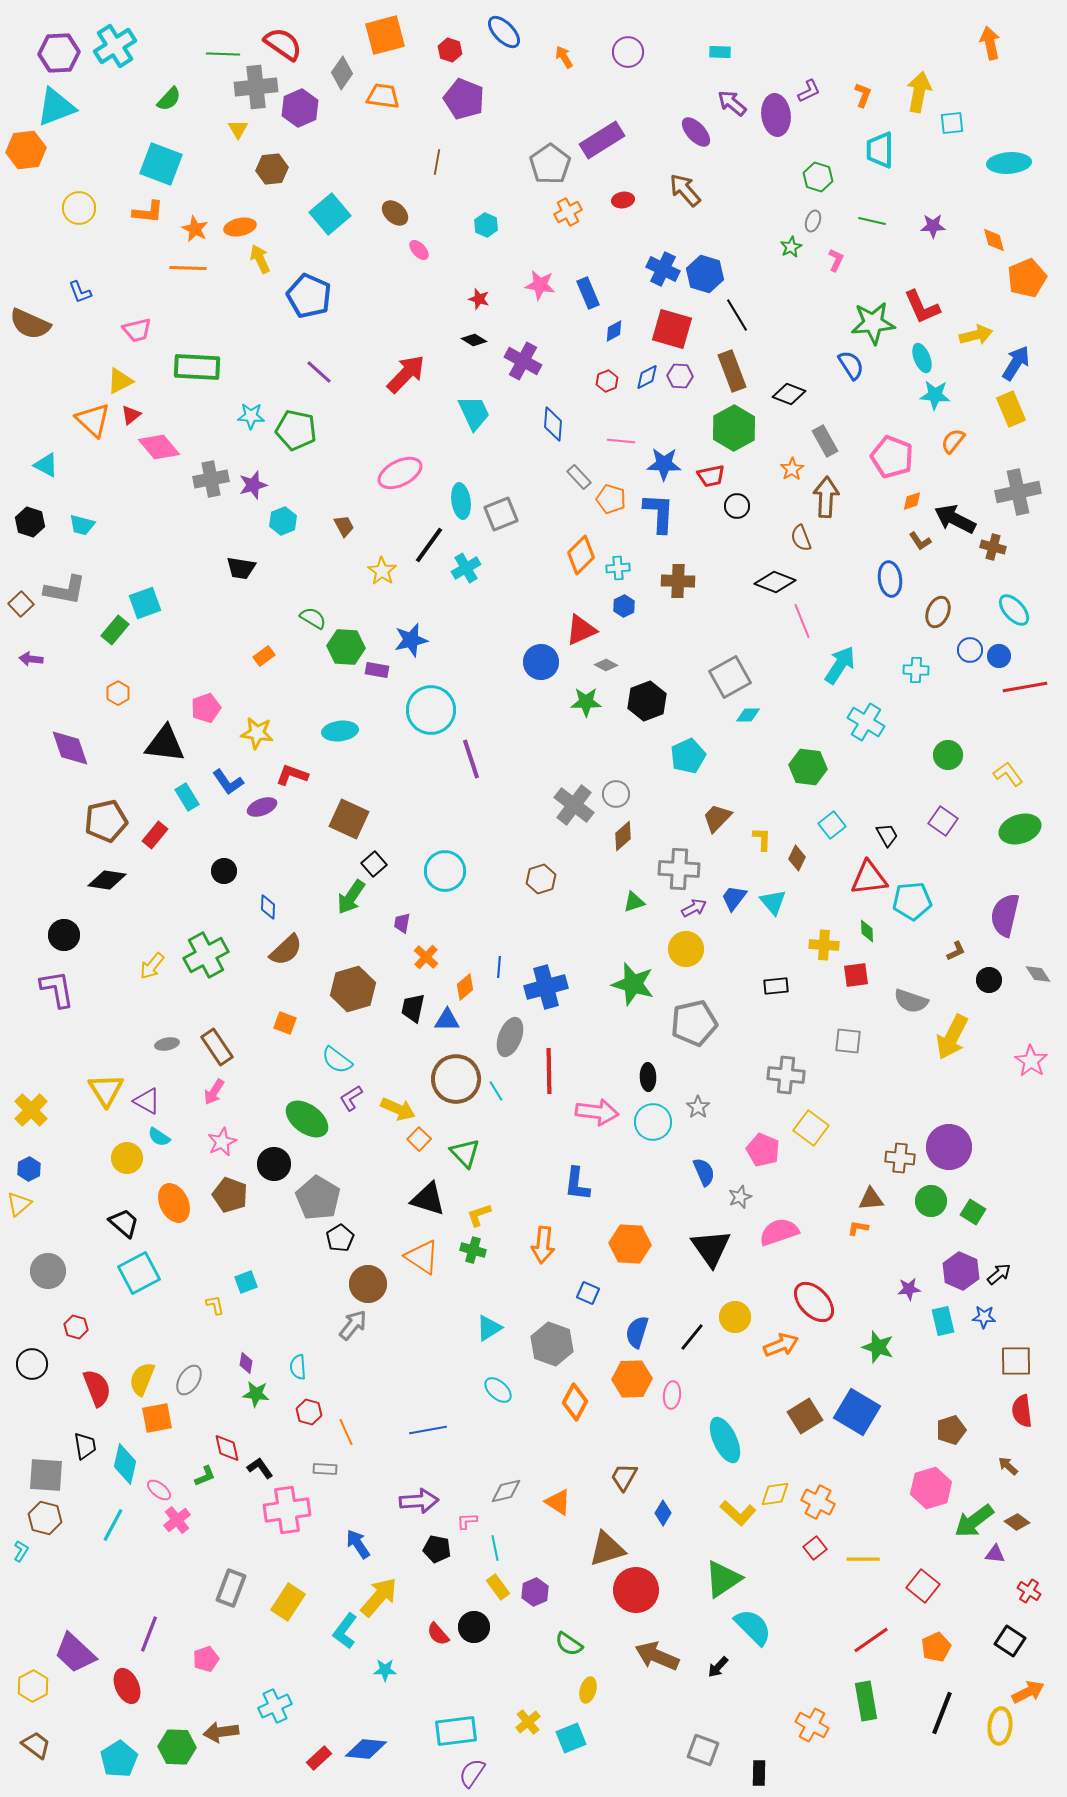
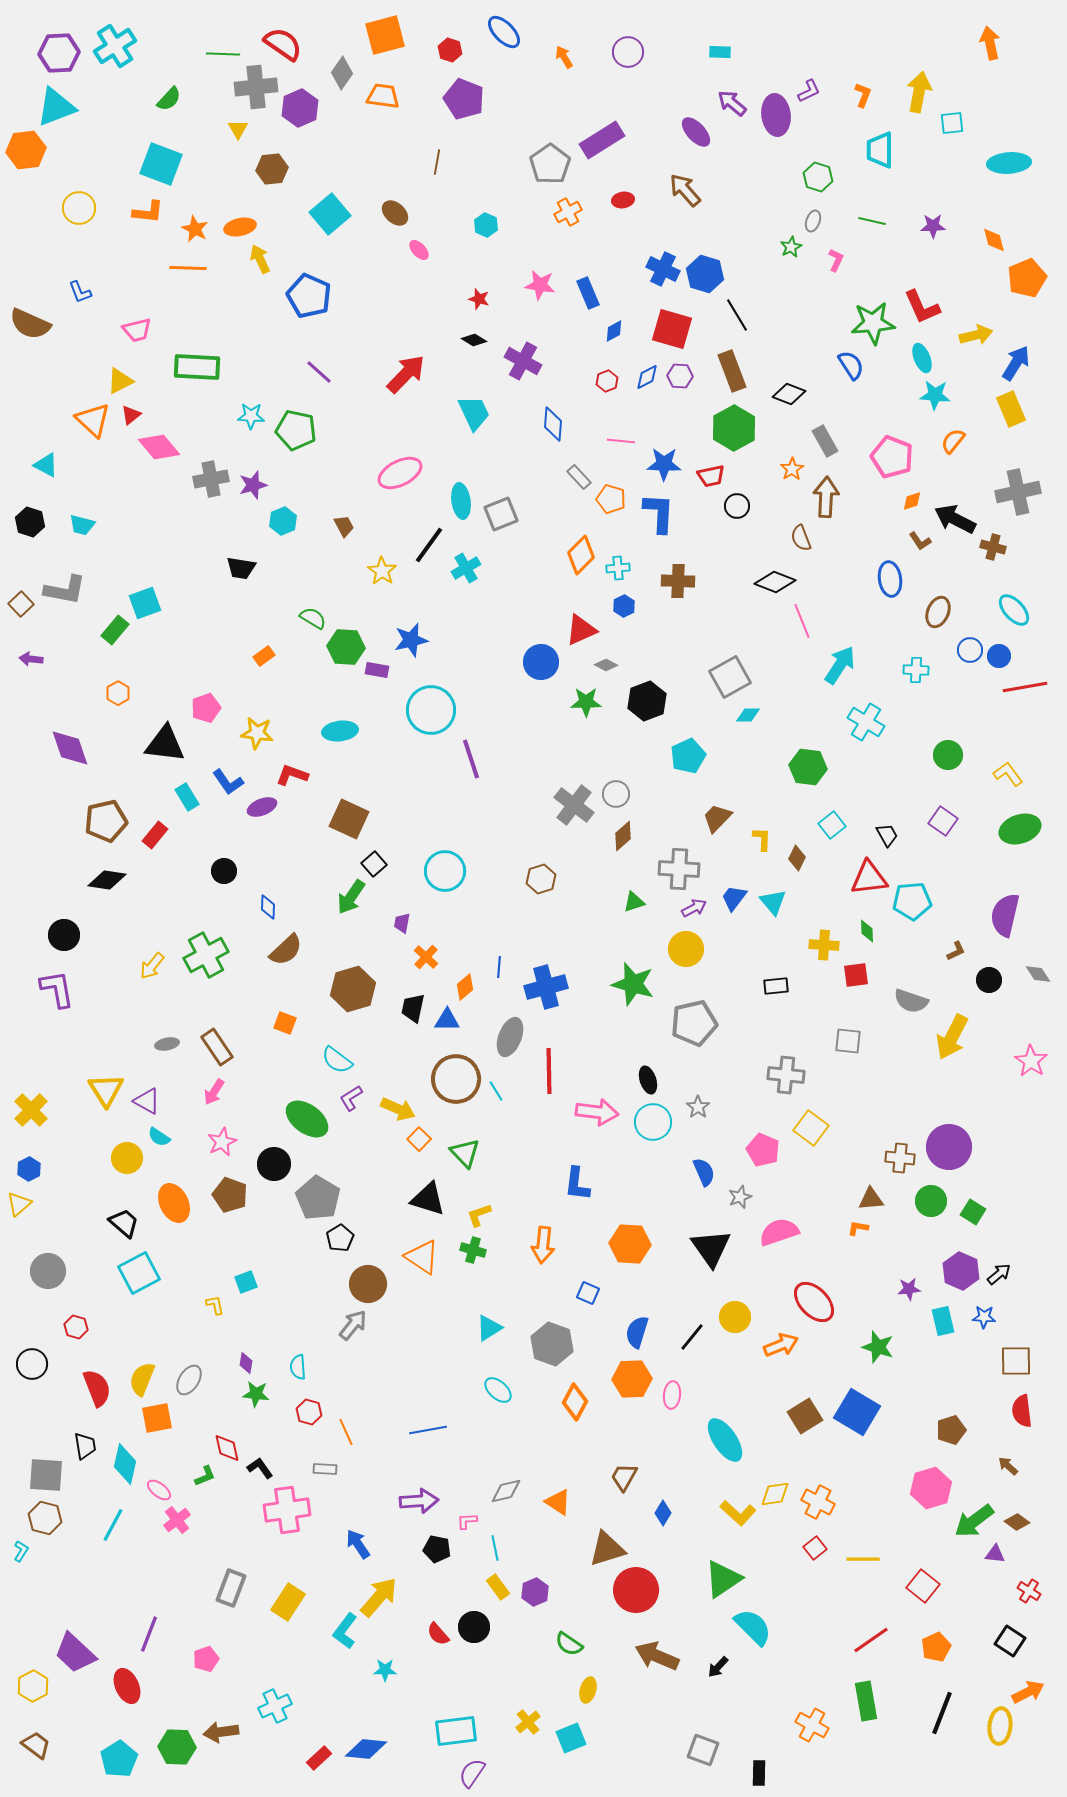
black ellipse at (648, 1077): moved 3 px down; rotated 16 degrees counterclockwise
cyan ellipse at (725, 1440): rotated 9 degrees counterclockwise
